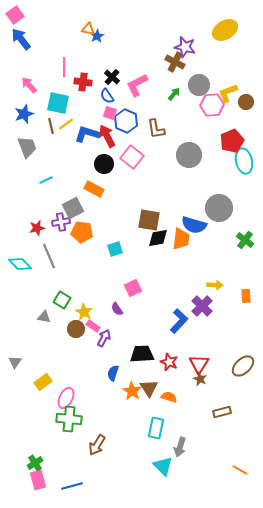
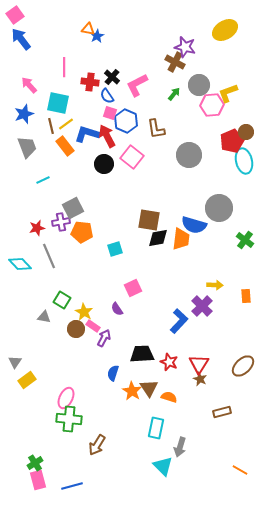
red cross at (83, 82): moved 7 px right
brown circle at (246, 102): moved 30 px down
cyan line at (46, 180): moved 3 px left
orange rectangle at (94, 189): moved 29 px left, 43 px up; rotated 24 degrees clockwise
yellow rectangle at (43, 382): moved 16 px left, 2 px up
